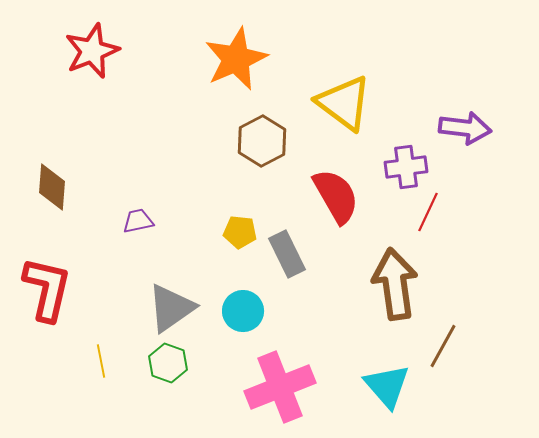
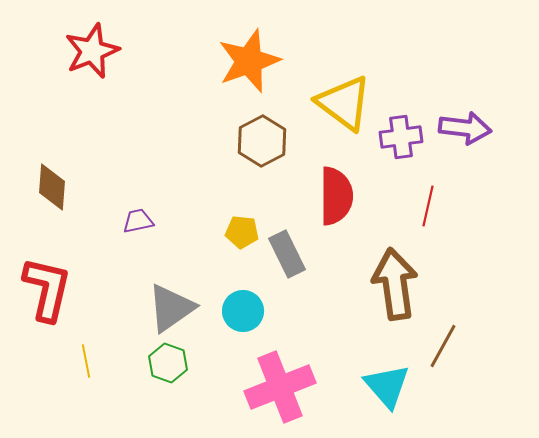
orange star: moved 13 px right, 2 px down; rotated 4 degrees clockwise
purple cross: moved 5 px left, 30 px up
red semicircle: rotated 30 degrees clockwise
red line: moved 6 px up; rotated 12 degrees counterclockwise
yellow pentagon: moved 2 px right
yellow line: moved 15 px left
